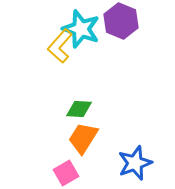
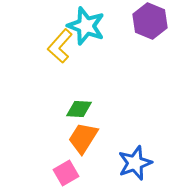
purple hexagon: moved 29 px right
cyan star: moved 5 px right, 3 px up
